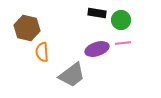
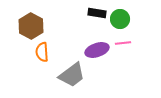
green circle: moved 1 px left, 1 px up
brown hexagon: moved 4 px right, 2 px up; rotated 15 degrees clockwise
purple ellipse: moved 1 px down
